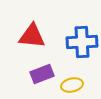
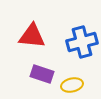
blue cross: rotated 12 degrees counterclockwise
purple rectangle: rotated 40 degrees clockwise
